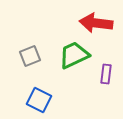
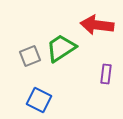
red arrow: moved 1 px right, 2 px down
green trapezoid: moved 13 px left, 7 px up; rotated 8 degrees counterclockwise
